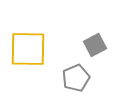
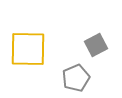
gray square: moved 1 px right
